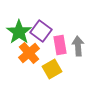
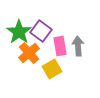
pink rectangle: moved 1 px down
